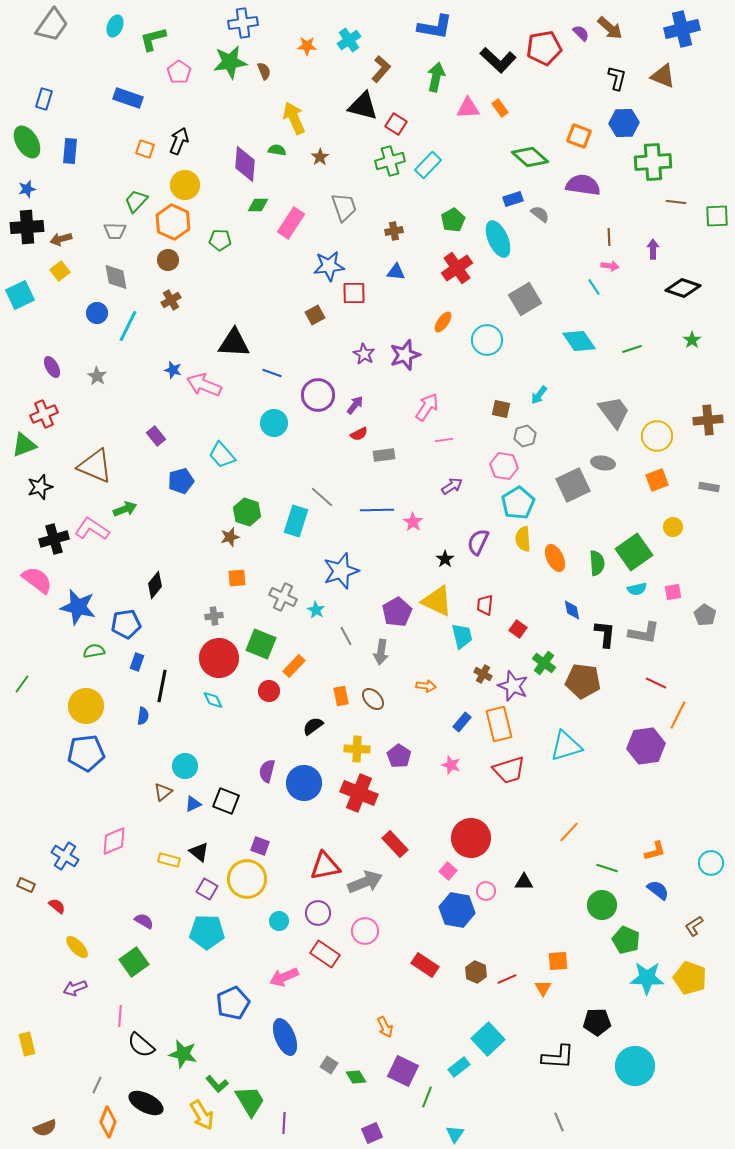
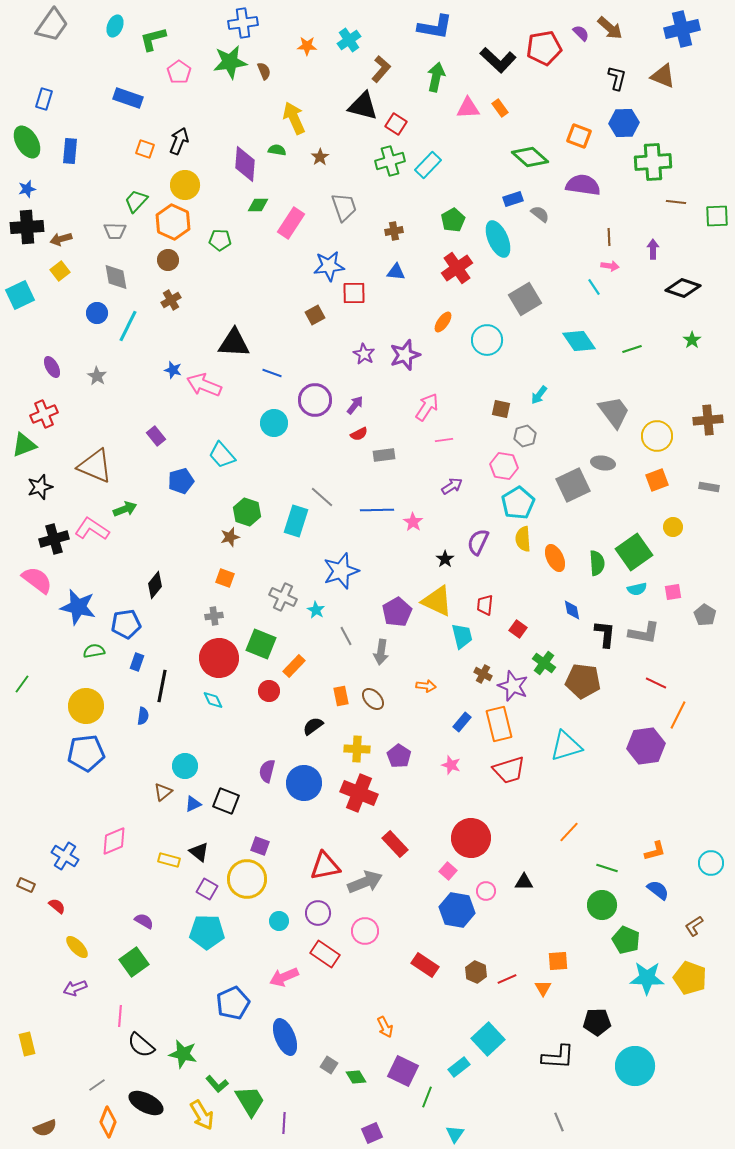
purple circle at (318, 395): moved 3 px left, 5 px down
orange square at (237, 578): moved 12 px left; rotated 24 degrees clockwise
gray line at (97, 1085): rotated 30 degrees clockwise
